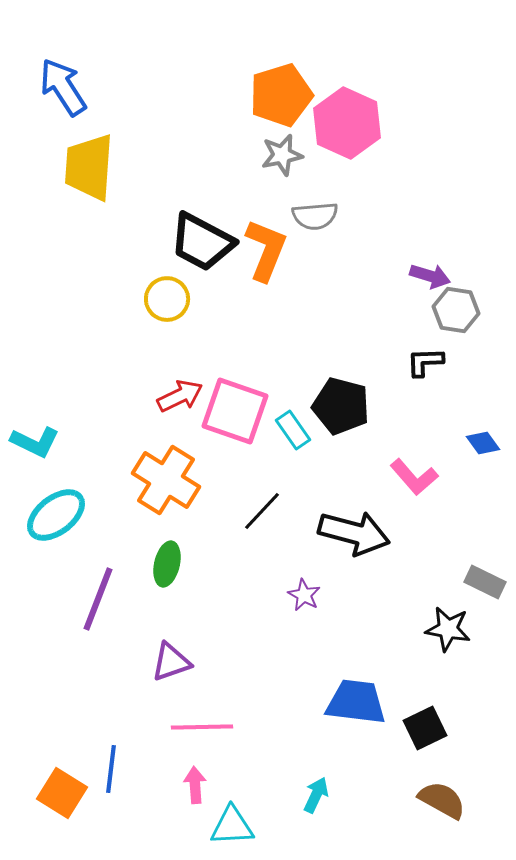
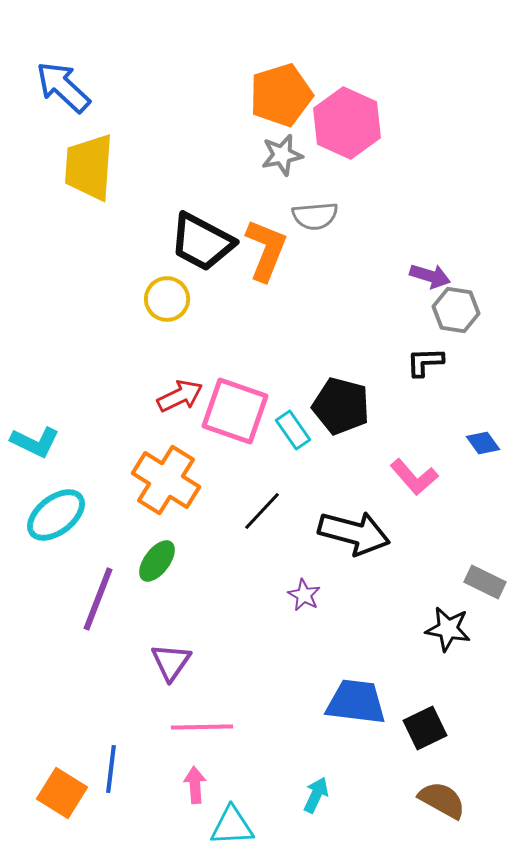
blue arrow: rotated 14 degrees counterclockwise
green ellipse: moved 10 px left, 3 px up; rotated 24 degrees clockwise
purple triangle: rotated 36 degrees counterclockwise
